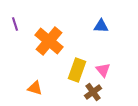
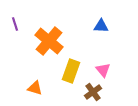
yellow rectangle: moved 6 px left, 1 px down
